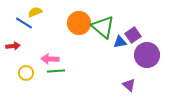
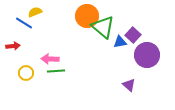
orange circle: moved 8 px right, 7 px up
purple square: rotated 14 degrees counterclockwise
